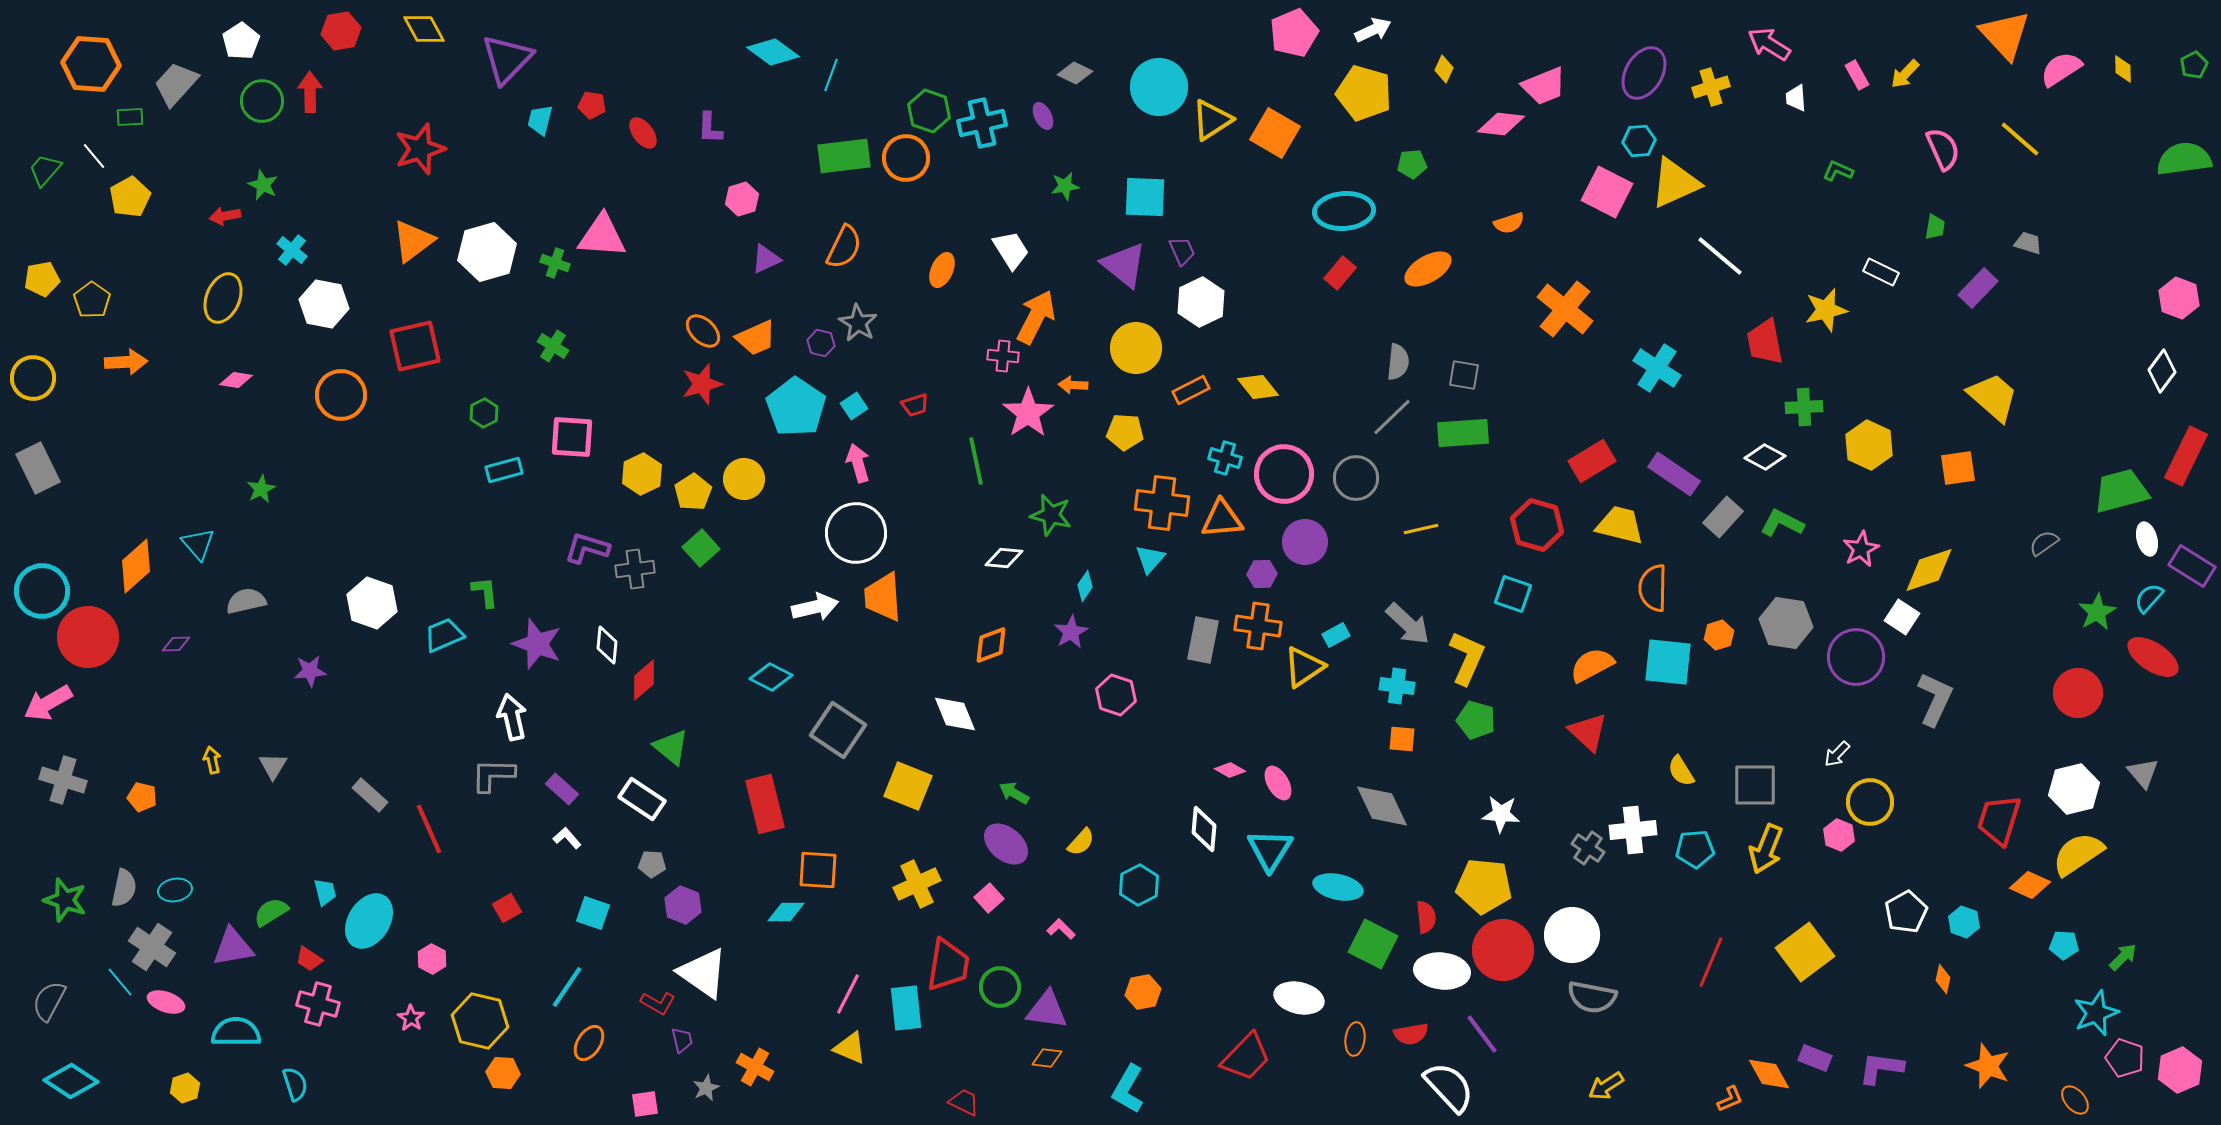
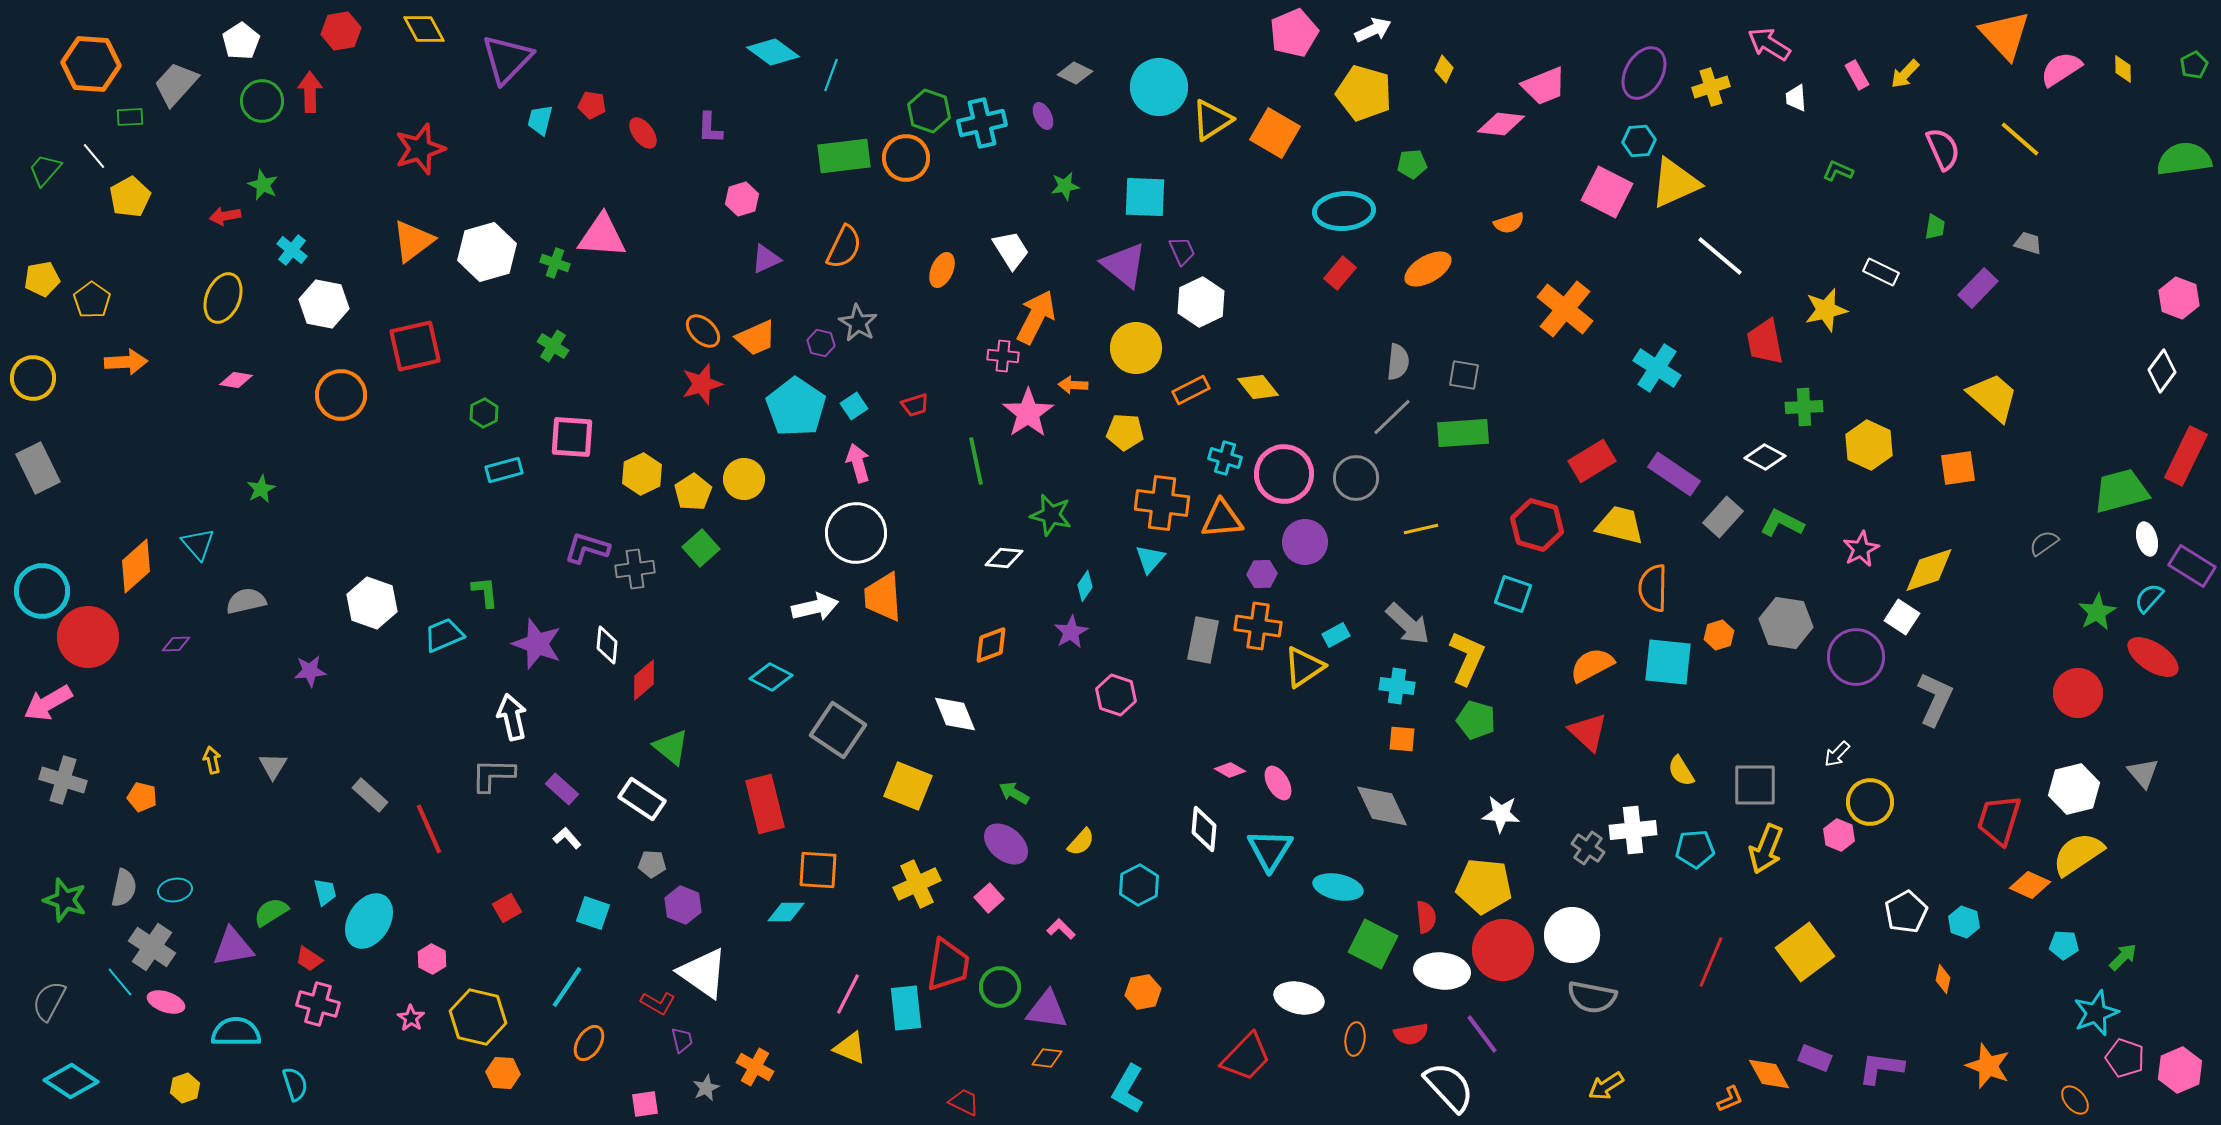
yellow hexagon at (480, 1021): moved 2 px left, 4 px up
